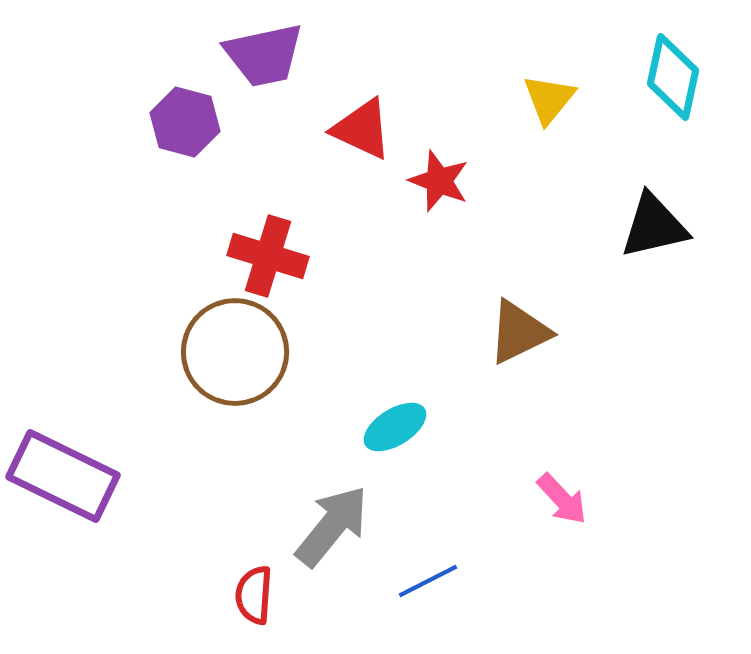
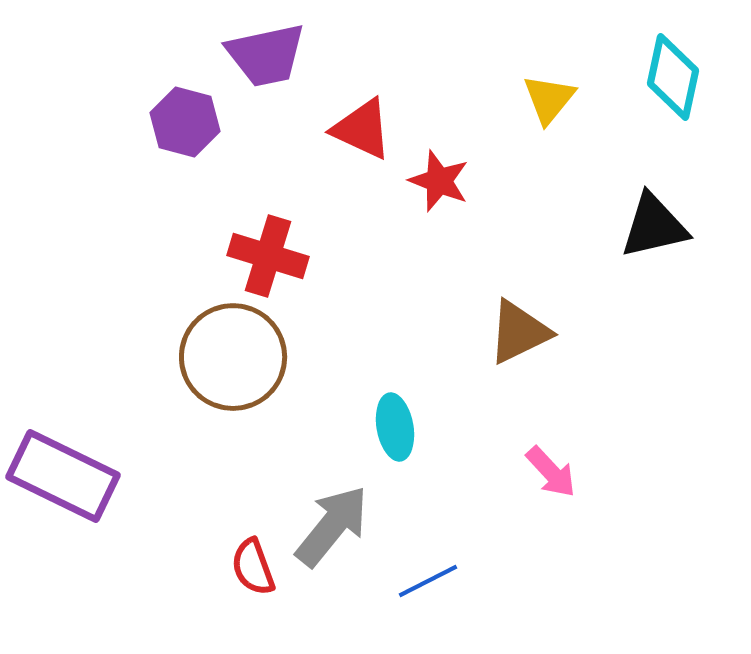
purple trapezoid: moved 2 px right
brown circle: moved 2 px left, 5 px down
cyan ellipse: rotated 68 degrees counterclockwise
pink arrow: moved 11 px left, 27 px up
red semicircle: moved 1 px left, 28 px up; rotated 24 degrees counterclockwise
